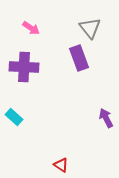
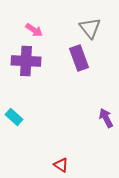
pink arrow: moved 3 px right, 2 px down
purple cross: moved 2 px right, 6 px up
